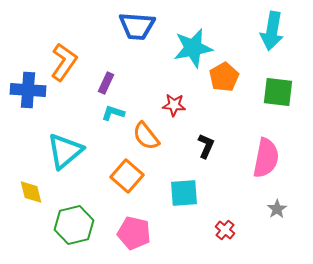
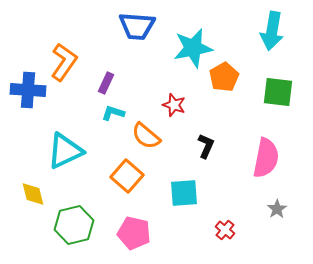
red star: rotated 15 degrees clockwise
orange semicircle: rotated 12 degrees counterclockwise
cyan triangle: rotated 15 degrees clockwise
yellow diamond: moved 2 px right, 2 px down
